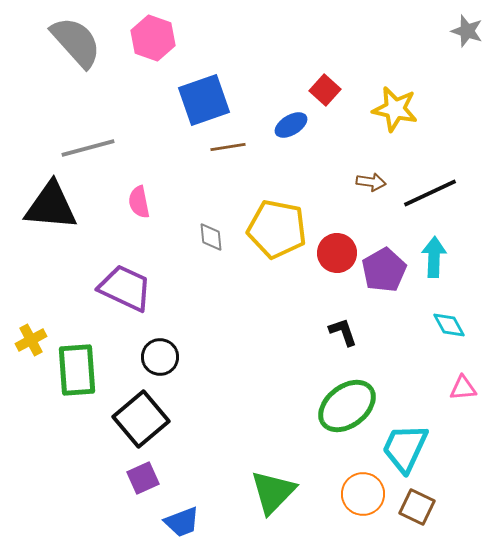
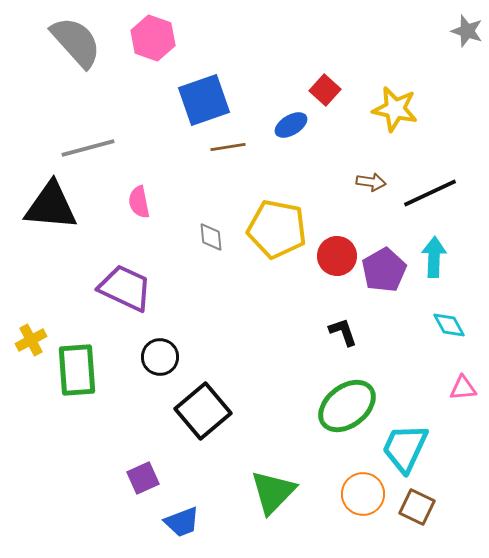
red circle: moved 3 px down
black square: moved 62 px right, 8 px up
